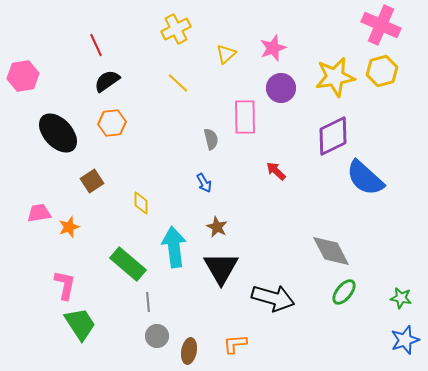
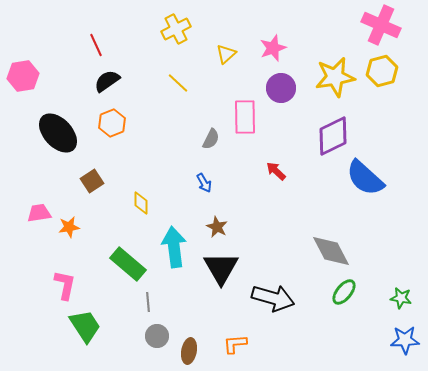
orange hexagon: rotated 16 degrees counterclockwise
gray semicircle: rotated 40 degrees clockwise
orange star: rotated 10 degrees clockwise
green trapezoid: moved 5 px right, 2 px down
blue star: rotated 16 degrees clockwise
